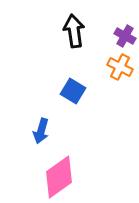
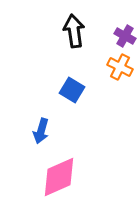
blue square: moved 1 px left, 1 px up
pink diamond: rotated 12 degrees clockwise
